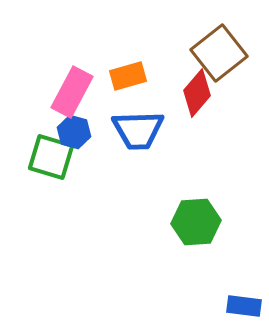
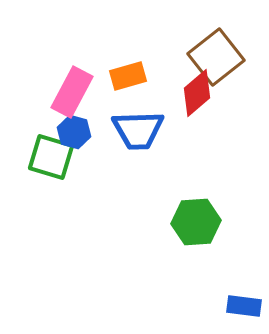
brown square: moved 3 px left, 4 px down
red diamond: rotated 9 degrees clockwise
